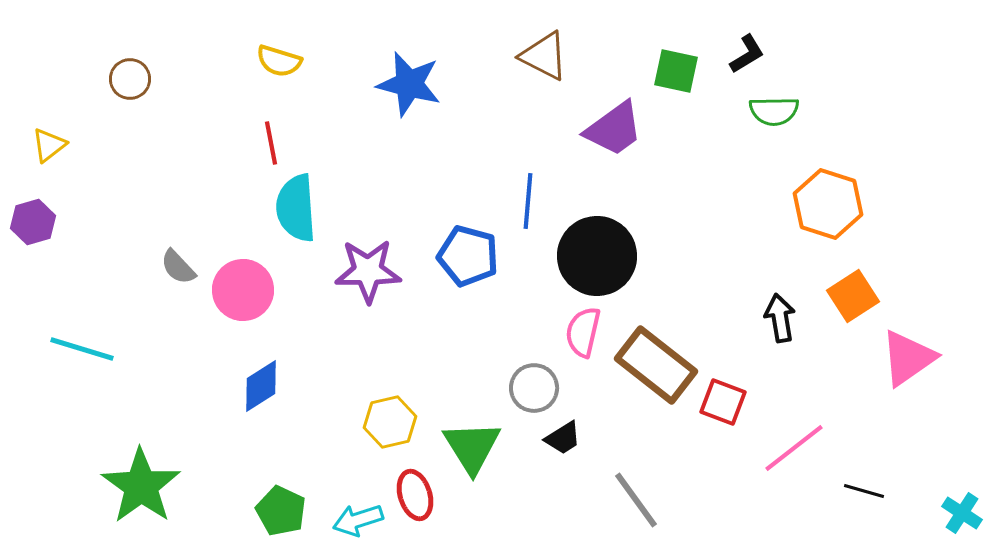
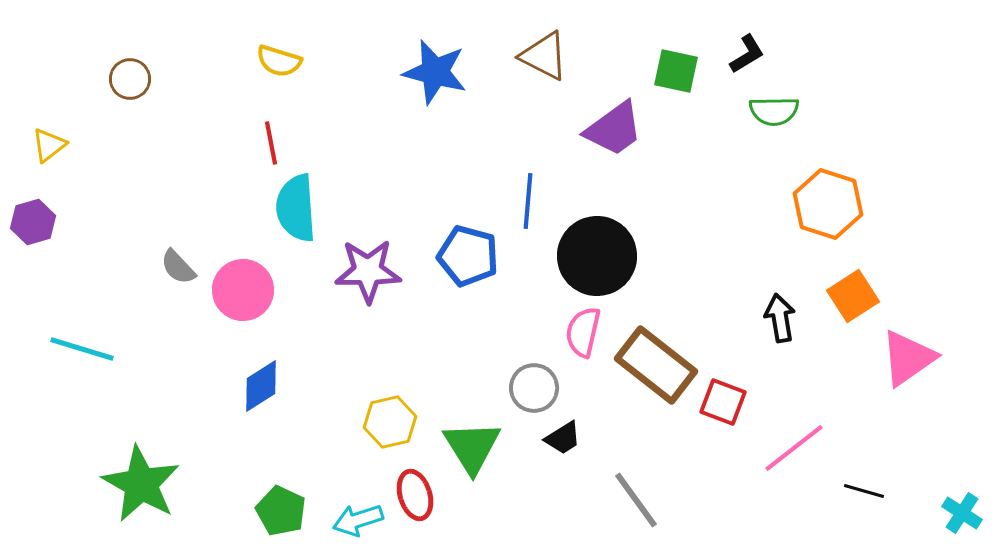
blue star: moved 26 px right, 12 px up
green star: moved 2 px up; rotated 6 degrees counterclockwise
